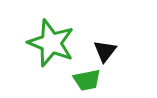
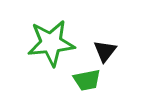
green star: rotated 27 degrees counterclockwise
